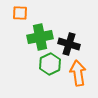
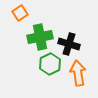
orange square: rotated 35 degrees counterclockwise
